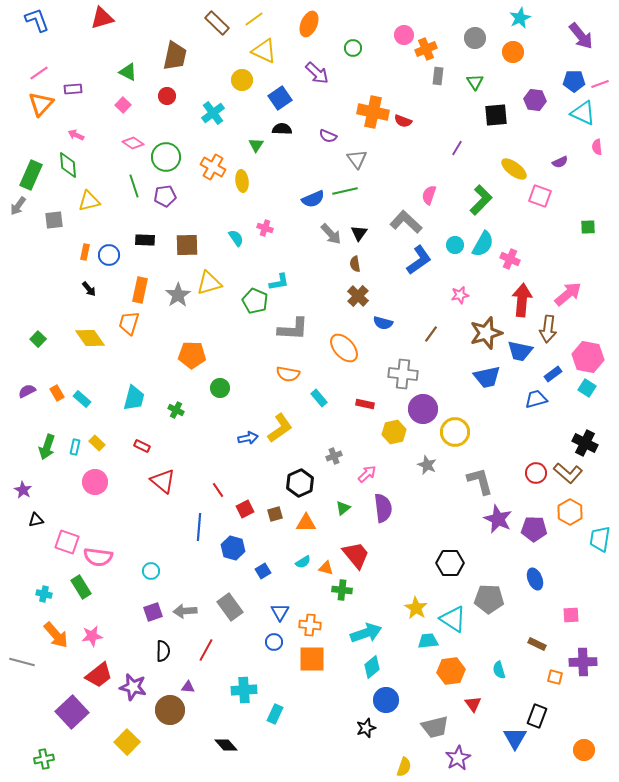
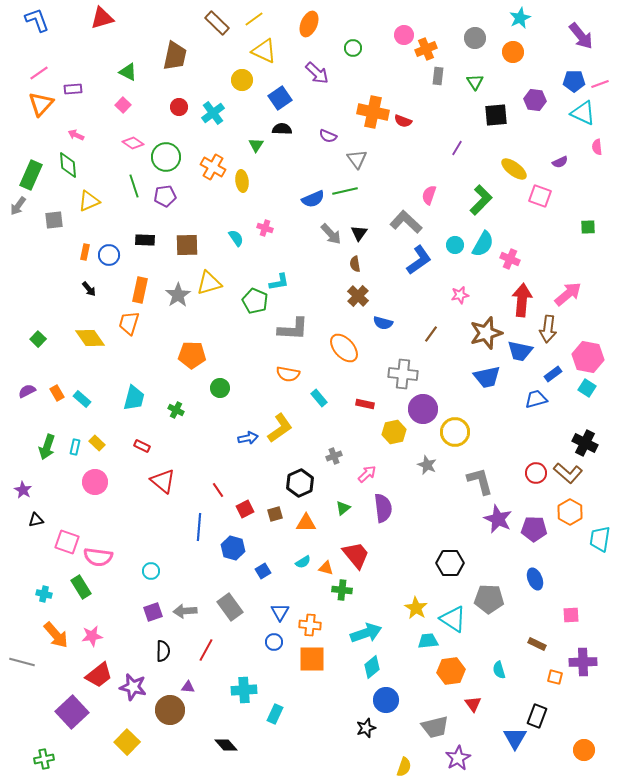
red circle at (167, 96): moved 12 px right, 11 px down
yellow triangle at (89, 201): rotated 10 degrees counterclockwise
